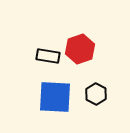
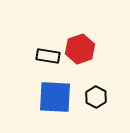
black hexagon: moved 3 px down
